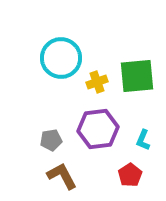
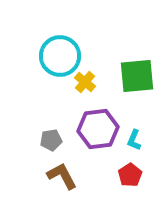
cyan circle: moved 1 px left, 2 px up
yellow cross: moved 12 px left; rotated 30 degrees counterclockwise
cyan L-shape: moved 9 px left
